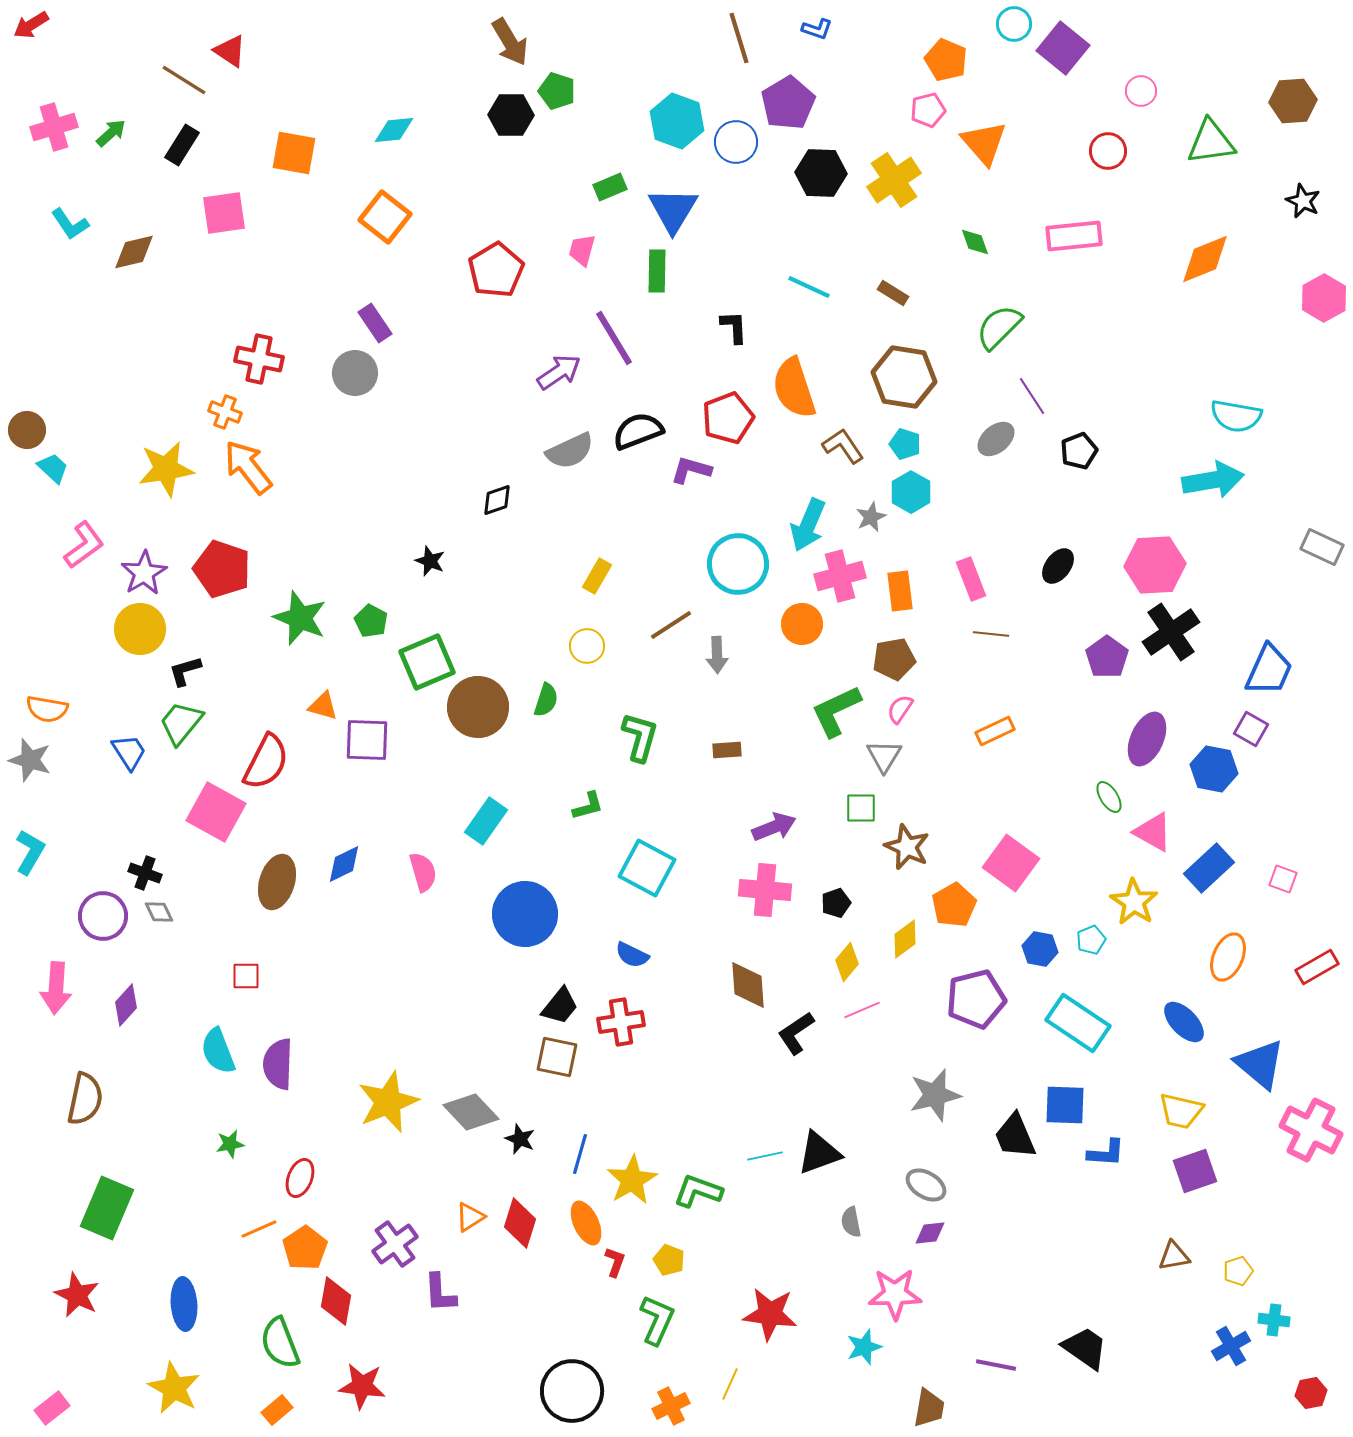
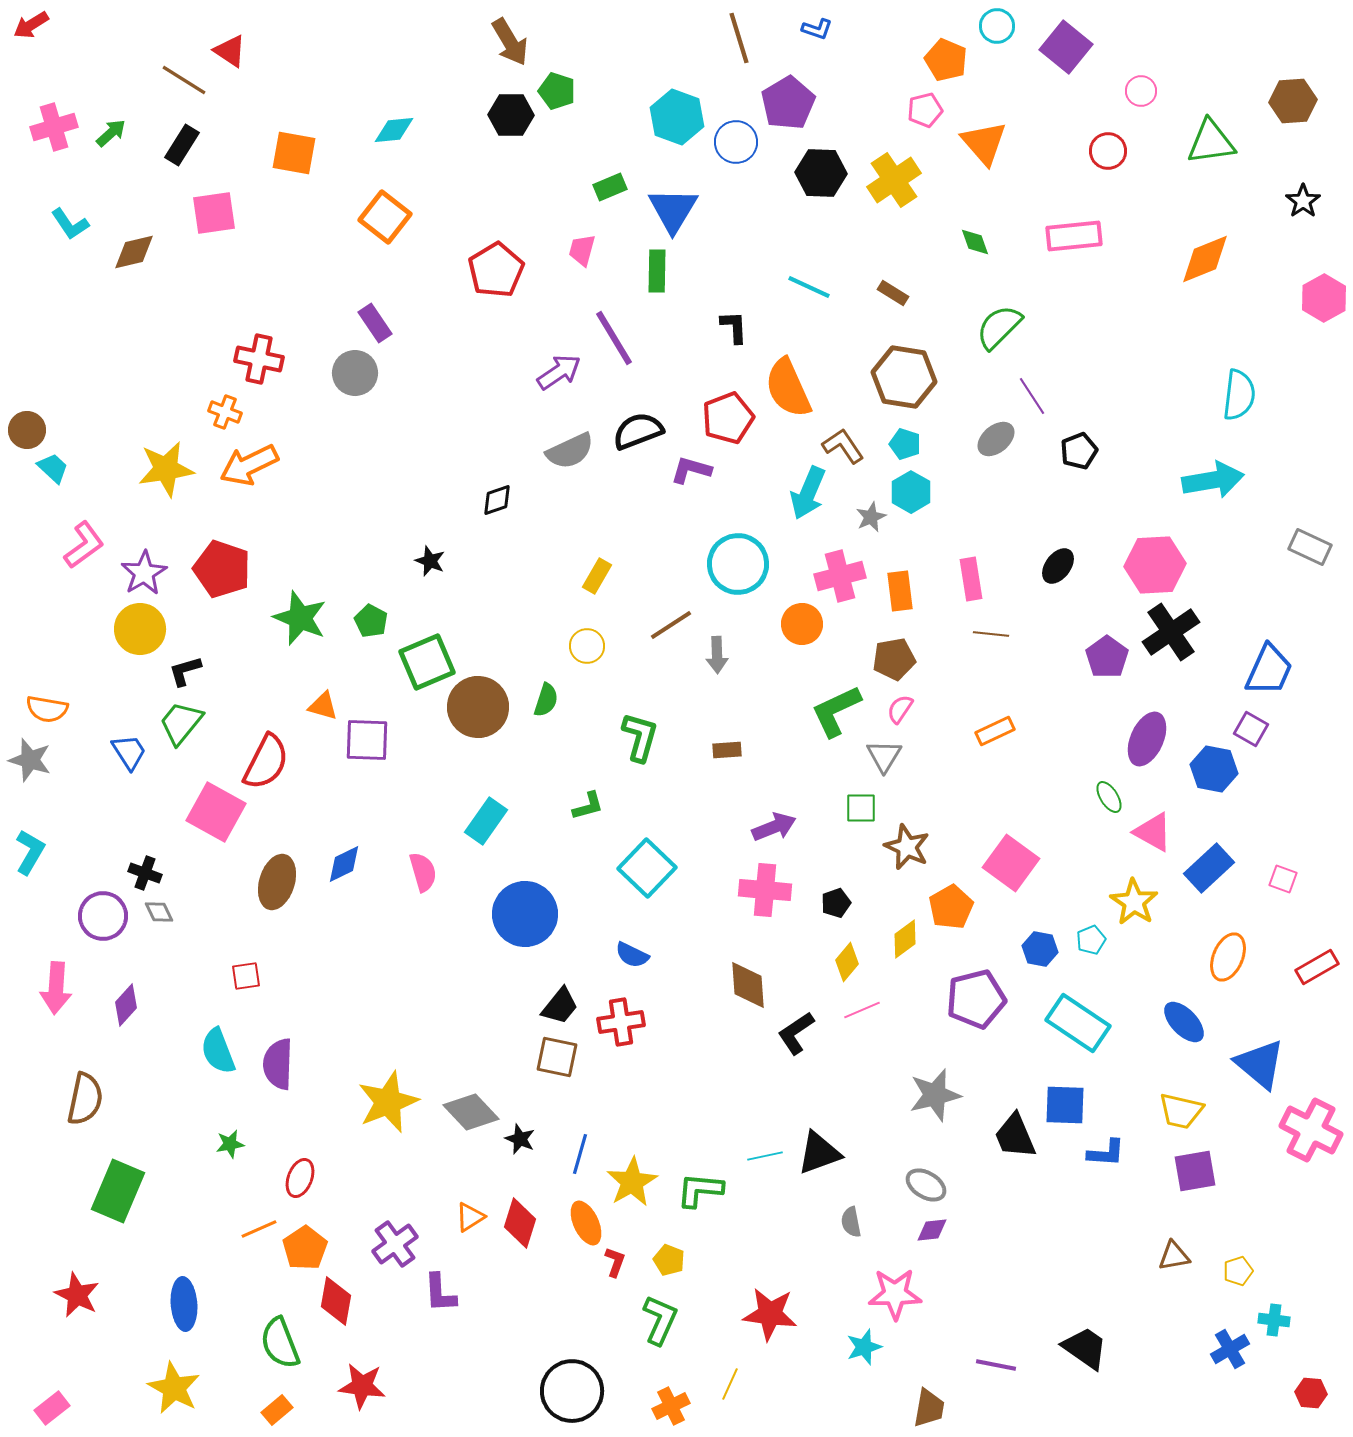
cyan circle at (1014, 24): moved 17 px left, 2 px down
purple square at (1063, 48): moved 3 px right, 1 px up
pink pentagon at (928, 110): moved 3 px left
cyan hexagon at (677, 121): moved 4 px up
black star at (1303, 201): rotated 12 degrees clockwise
pink square at (224, 213): moved 10 px left
orange semicircle at (794, 388): moved 6 px left; rotated 6 degrees counterclockwise
cyan semicircle at (1236, 416): moved 3 px right, 21 px up; rotated 93 degrees counterclockwise
orange arrow at (248, 467): moved 1 px right, 2 px up; rotated 78 degrees counterclockwise
cyan arrow at (808, 525): moved 32 px up
gray rectangle at (1322, 547): moved 12 px left
pink rectangle at (971, 579): rotated 12 degrees clockwise
cyan square at (647, 868): rotated 16 degrees clockwise
orange pentagon at (954, 905): moved 3 px left, 2 px down
red square at (246, 976): rotated 8 degrees counterclockwise
purple square at (1195, 1171): rotated 9 degrees clockwise
yellow star at (632, 1180): moved 2 px down
green L-shape at (698, 1191): moved 2 px right, 1 px up; rotated 15 degrees counterclockwise
green rectangle at (107, 1208): moved 11 px right, 17 px up
purple diamond at (930, 1233): moved 2 px right, 3 px up
green L-shape at (657, 1320): moved 3 px right
blue cross at (1231, 1346): moved 1 px left, 3 px down
red hexagon at (1311, 1393): rotated 16 degrees clockwise
